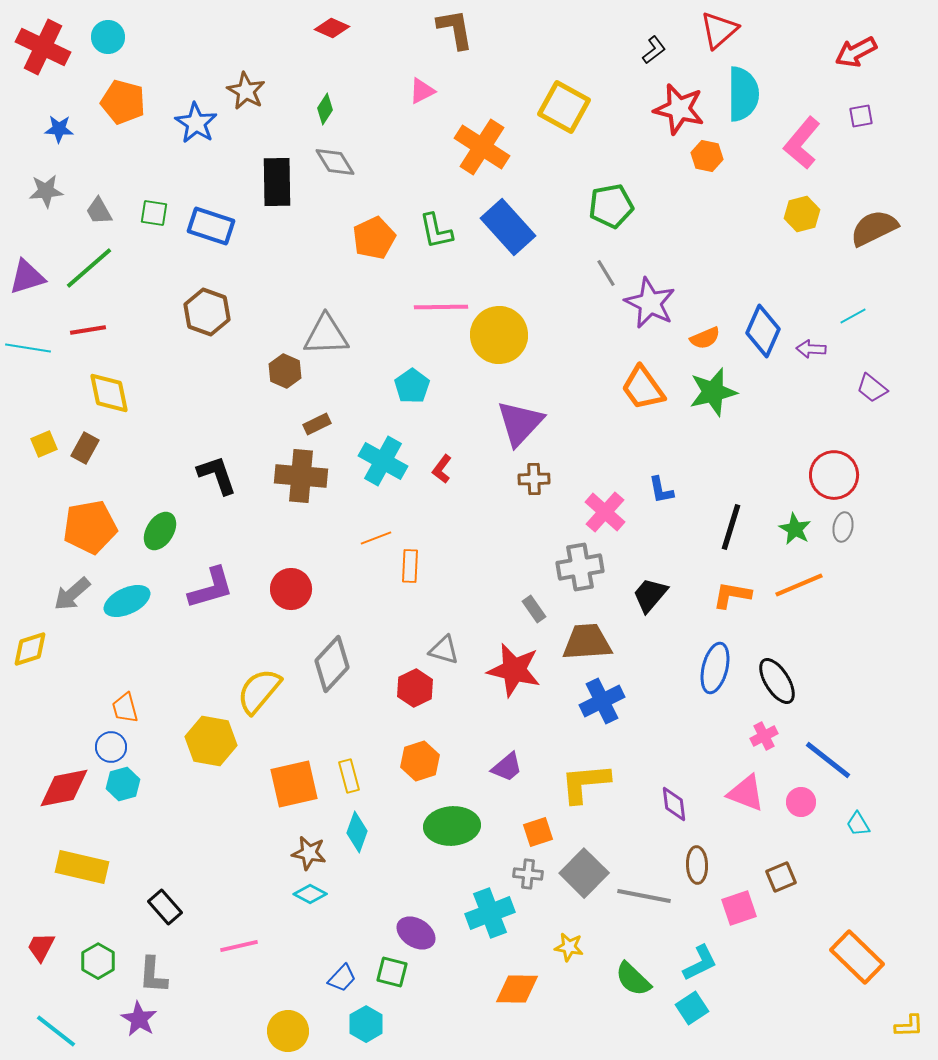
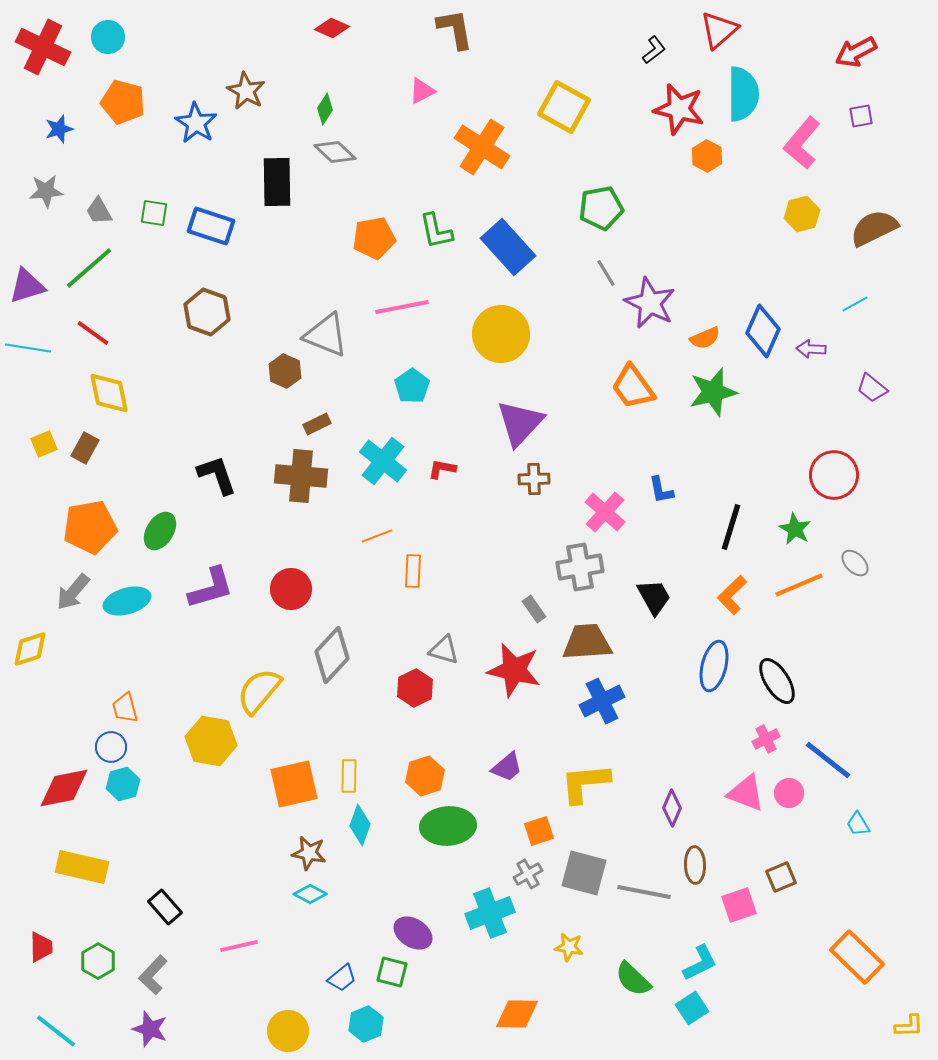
blue star at (59, 129): rotated 20 degrees counterclockwise
orange hexagon at (707, 156): rotated 16 degrees clockwise
gray diamond at (335, 162): moved 10 px up; rotated 15 degrees counterclockwise
green pentagon at (611, 206): moved 10 px left, 2 px down
blue rectangle at (508, 227): moved 20 px down
orange pentagon at (374, 238): rotated 15 degrees clockwise
purple triangle at (27, 277): moved 9 px down
pink line at (441, 307): moved 39 px left; rotated 10 degrees counterclockwise
cyan line at (853, 316): moved 2 px right, 12 px up
red line at (88, 330): moved 5 px right, 3 px down; rotated 45 degrees clockwise
gray triangle at (326, 335): rotated 24 degrees clockwise
yellow circle at (499, 335): moved 2 px right, 1 px up
orange trapezoid at (643, 388): moved 10 px left, 1 px up
cyan cross at (383, 461): rotated 9 degrees clockwise
red L-shape at (442, 469): rotated 64 degrees clockwise
gray ellipse at (843, 527): moved 12 px right, 36 px down; rotated 56 degrees counterclockwise
orange line at (376, 538): moved 1 px right, 2 px up
orange rectangle at (410, 566): moved 3 px right, 5 px down
gray arrow at (72, 594): moved 1 px right, 2 px up; rotated 9 degrees counterclockwise
black trapezoid at (650, 595): moved 4 px right, 2 px down; rotated 111 degrees clockwise
orange L-shape at (732, 595): rotated 54 degrees counterclockwise
cyan ellipse at (127, 601): rotated 9 degrees clockwise
gray diamond at (332, 664): moved 9 px up
blue ellipse at (715, 668): moved 1 px left, 2 px up
pink cross at (764, 736): moved 2 px right, 3 px down
orange hexagon at (420, 761): moved 5 px right, 15 px down
yellow rectangle at (349, 776): rotated 16 degrees clockwise
pink circle at (801, 802): moved 12 px left, 9 px up
purple diamond at (674, 804): moved 2 px left, 4 px down; rotated 30 degrees clockwise
green ellipse at (452, 826): moved 4 px left
cyan diamond at (357, 832): moved 3 px right, 7 px up
orange square at (538, 832): moved 1 px right, 1 px up
brown ellipse at (697, 865): moved 2 px left
gray square at (584, 873): rotated 30 degrees counterclockwise
gray cross at (528, 874): rotated 36 degrees counterclockwise
gray line at (644, 896): moved 4 px up
pink square at (739, 908): moved 3 px up
purple ellipse at (416, 933): moved 3 px left
red trapezoid at (41, 947): rotated 152 degrees clockwise
gray L-shape at (153, 975): rotated 39 degrees clockwise
blue trapezoid at (342, 978): rotated 8 degrees clockwise
orange diamond at (517, 989): moved 25 px down
purple star at (139, 1019): moved 11 px right, 10 px down; rotated 12 degrees counterclockwise
cyan hexagon at (366, 1024): rotated 8 degrees clockwise
